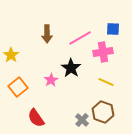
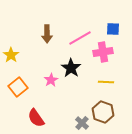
yellow line: rotated 21 degrees counterclockwise
gray cross: moved 3 px down
